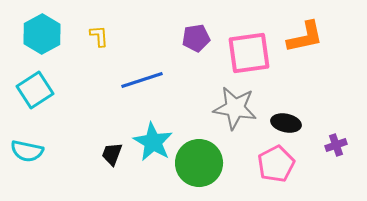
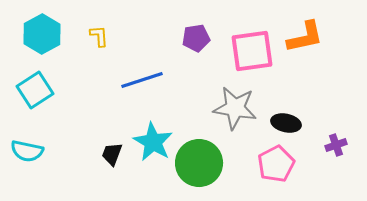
pink square: moved 3 px right, 2 px up
